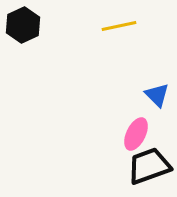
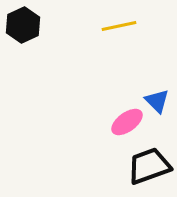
blue triangle: moved 6 px down
pink ellipse: moved 9 px left, 12 px up; rotated 28 degrees clockwise
